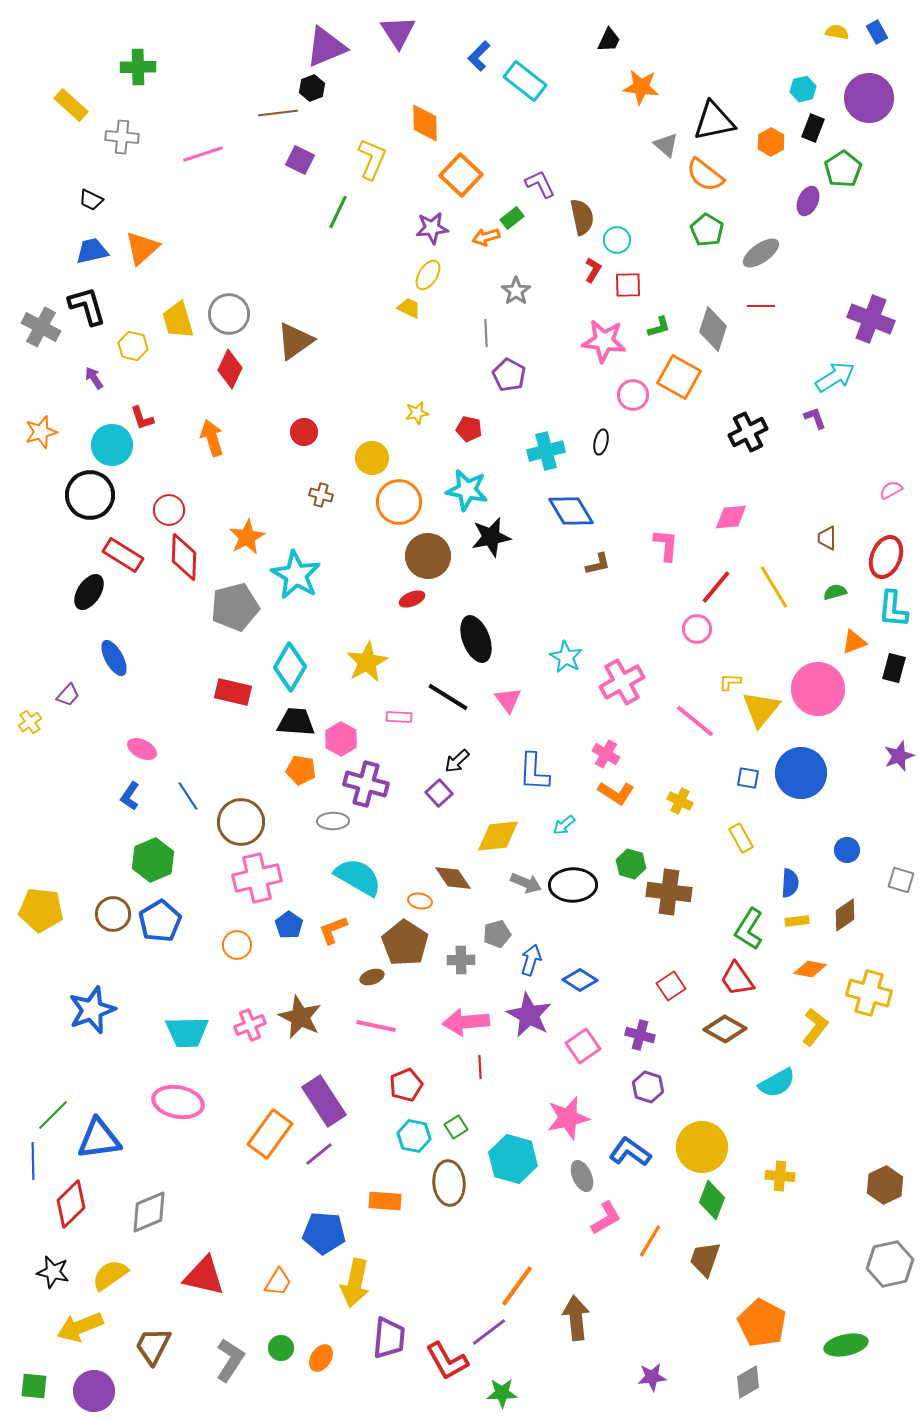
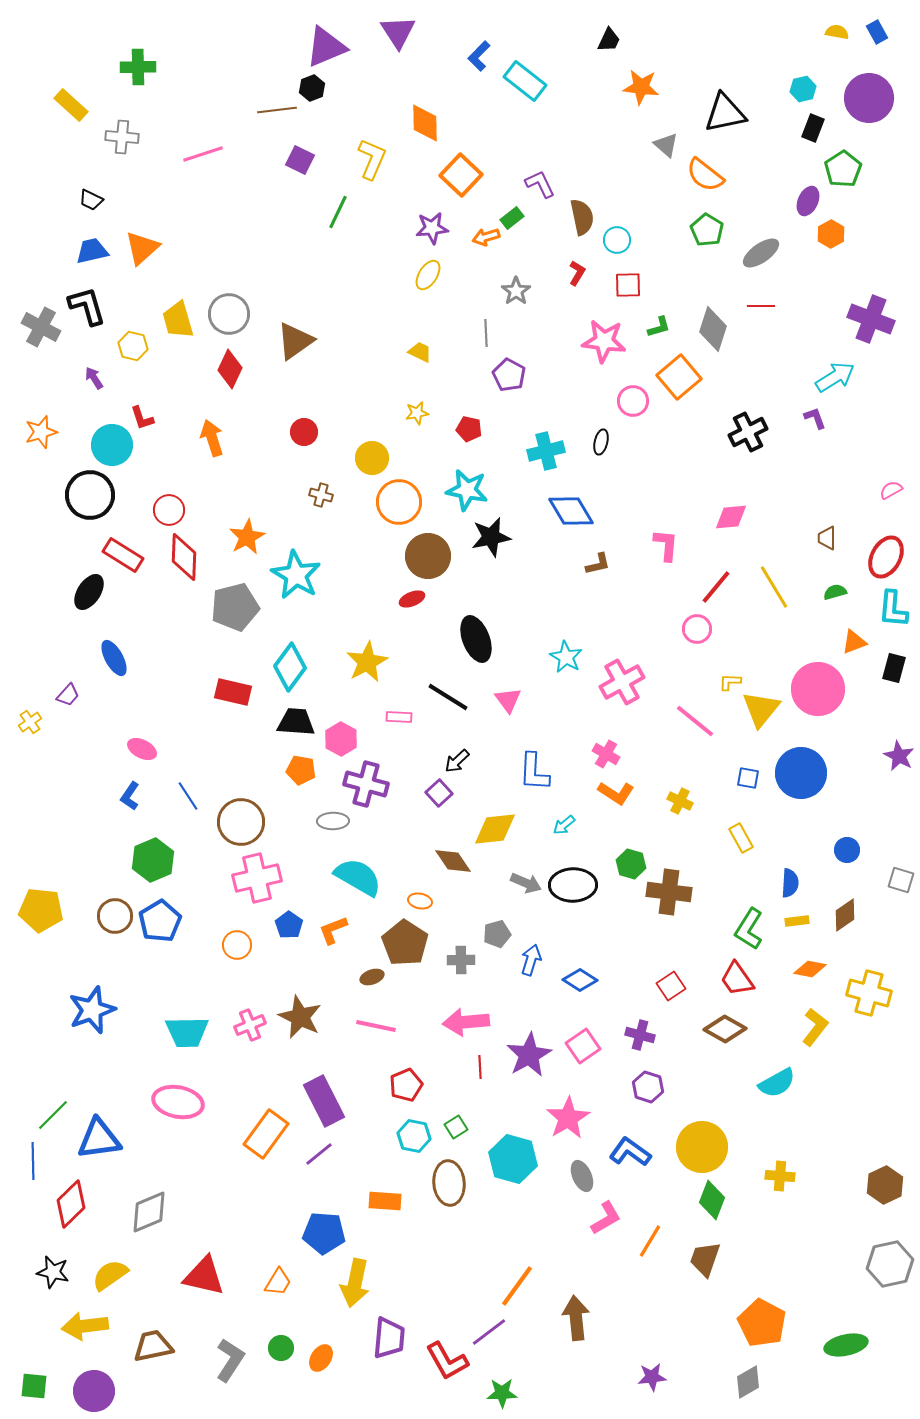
brown line at (278, 113): moved 1 px left, 3 px up
black triangle at (714, 121): moved 11 px right, 8 px up
orange hexagon at (771, 142): moved 60 px right, 92 px down
red L-shape at (593, 270): moved 16 px left, 3 px down
yellow trapezoid at (409, 308): moved 11 px right, 44 px down
orange square at (679, 377): rotated 21 degrees clockwise
pink circle at (633, 395): moved 6 px down
red ellipse at (886, 557): rotated 6 degrees clockwise
cyan diamond at (290, 667): rotated 6 degrees clockwise
purple star at (899, 756): rotated 24 degrees counterclockwise
yellow diamond at (498, 836): moved 3 px left, 7 px up
brown diamond at (453, 878): moved 17 px up
brown circle at (113, 914): moved 2 px right, 2 px down
purple star at (529, 1015): moved 40 px down; rotated 15 degrees clockwise
purple rectangle at (324, 1101): rotated 6 degrees clockwise
pink star at (568, 1118): rotated 18 degrees counterclockwise
orange rectangle at (270, 1134): moved 4 px left
yellow arrow at (80, 1327): moved 5 px right, 1 px up; rotated 15 degrees clockwise
brown trapezoid at (153, 1346): rotated 51 degrees clockwise
